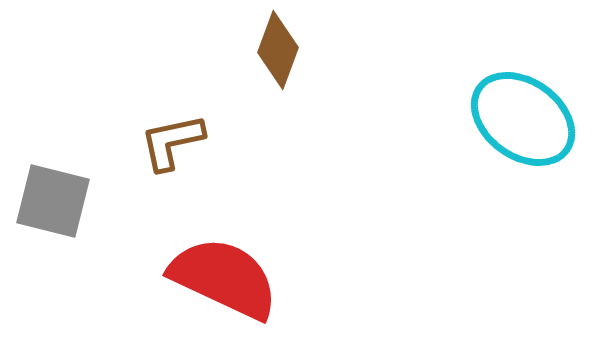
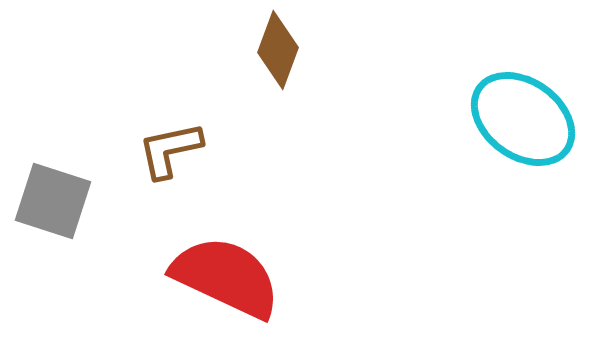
brown L-shape: moved 2 px left, 8 px down
gray square: rotated 4 degrees clockwise
red semicircle: moved 2 px right, 1 px up
